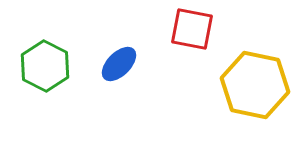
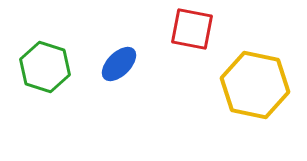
green hexagon: moved 1 px down; rotated 9 degrees counterclockwise
